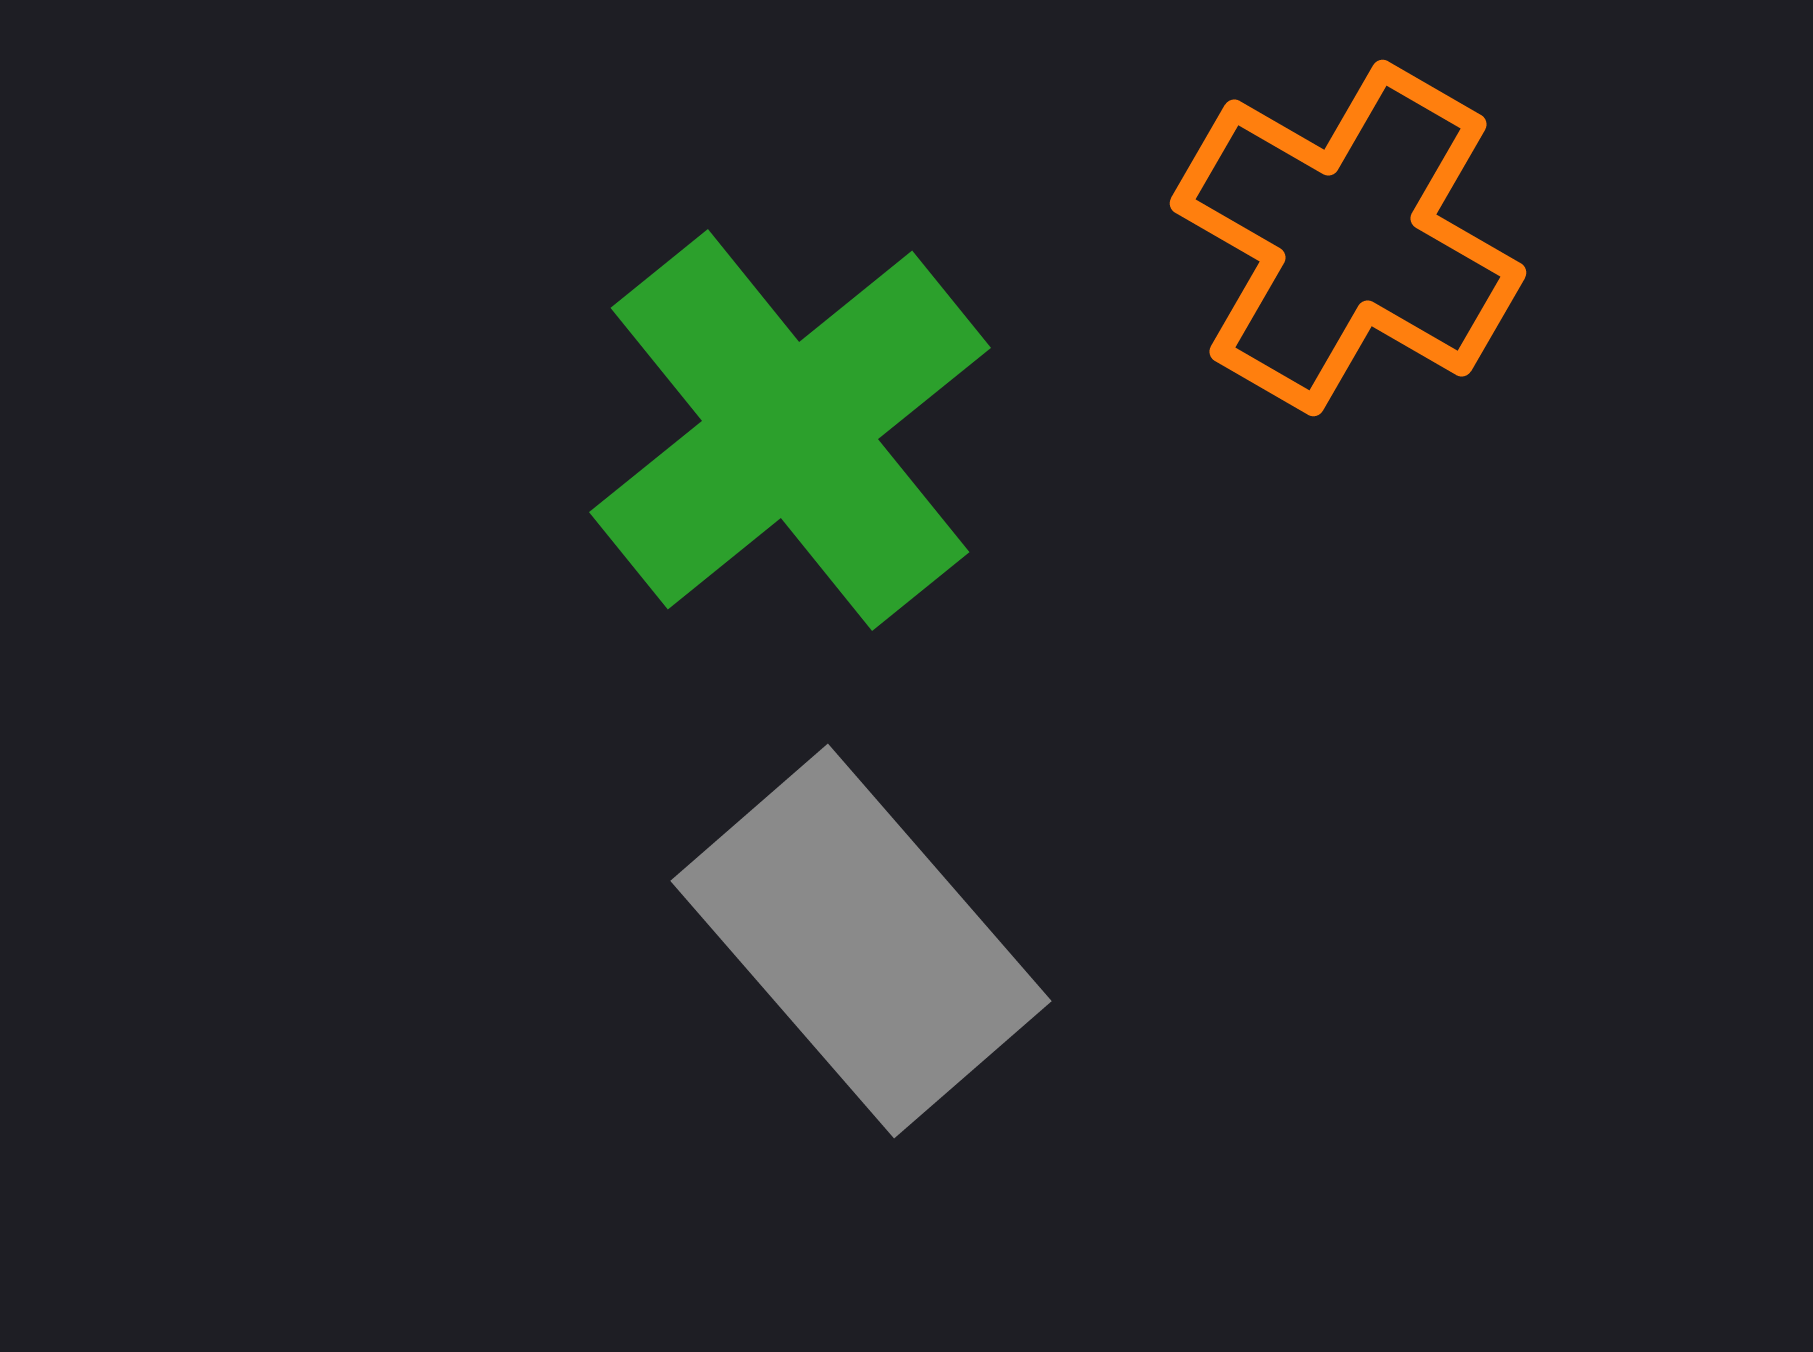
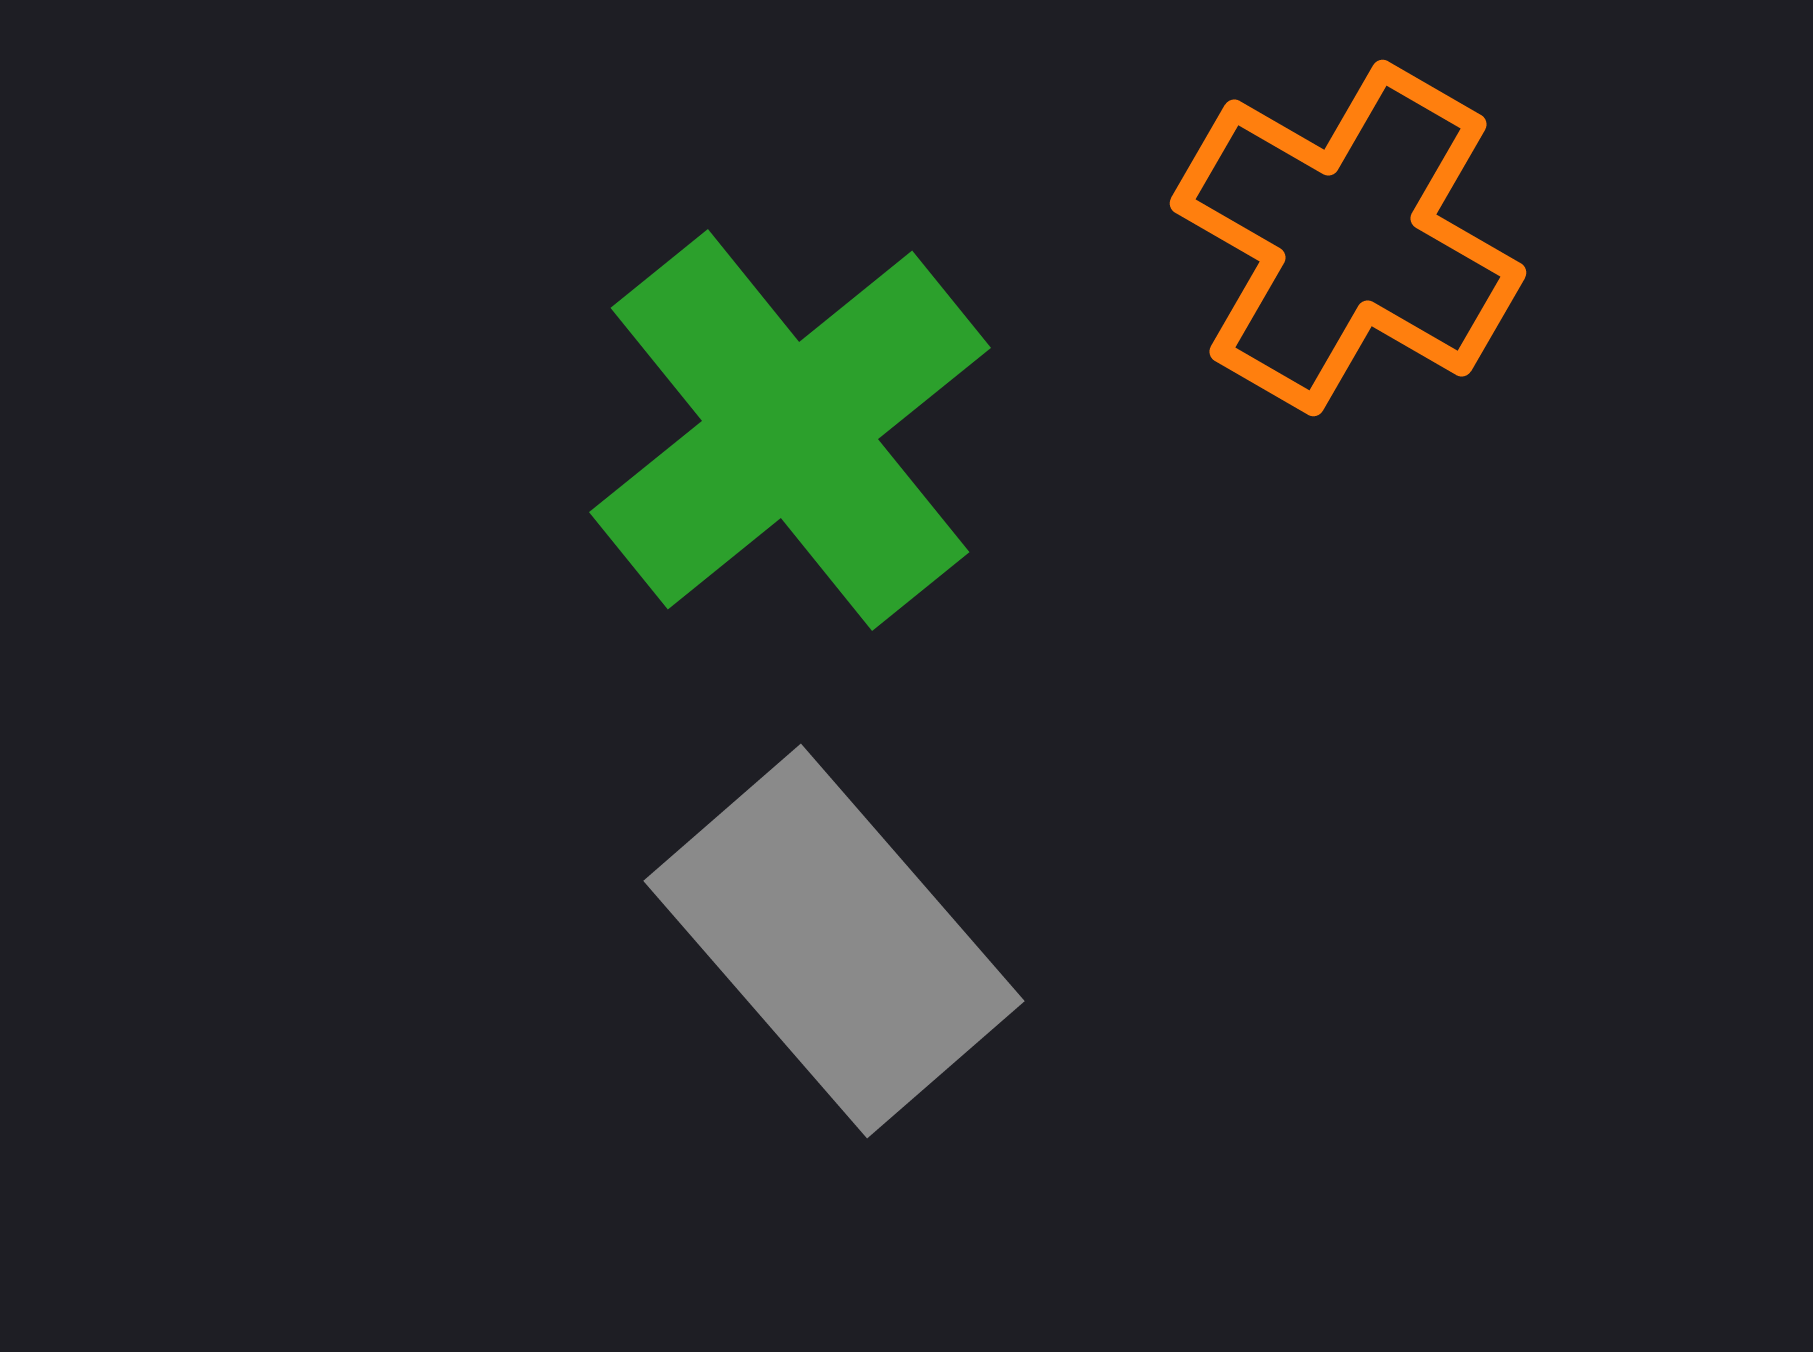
gray rectangle: moved 27 px left
